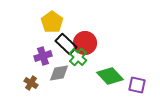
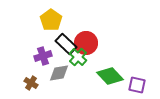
yellow pentagon: moved 1 px left, 2 px up
red circle: moved 1 px right
